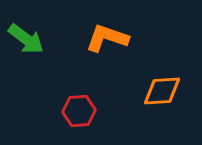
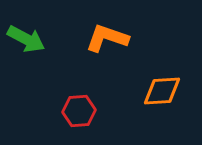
green arrow: rotated 9 degrees counterclockwise
